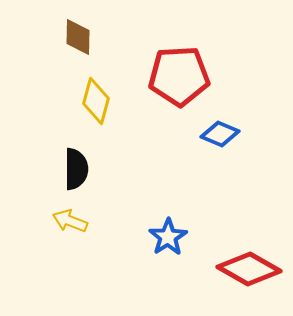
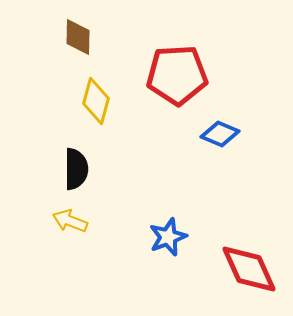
red pentagon: moved 2 px left, 1 px up
blue star: rotated 12 degrees clockwise
red diamond: rotated 36 degrees clockwise
